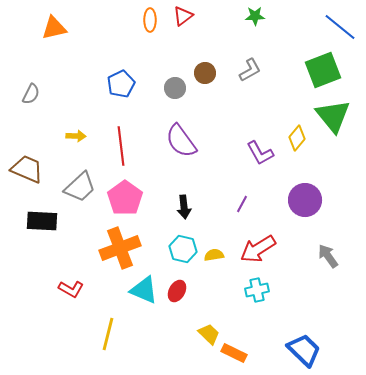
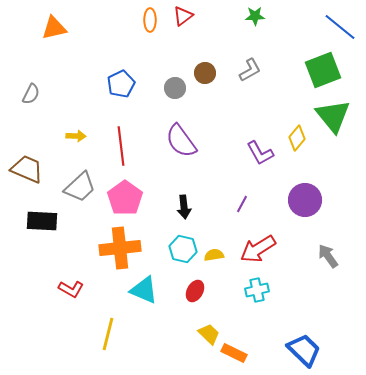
orange cross: rotated 15 degrees clockwise
red ellipse: moved 18 px right
